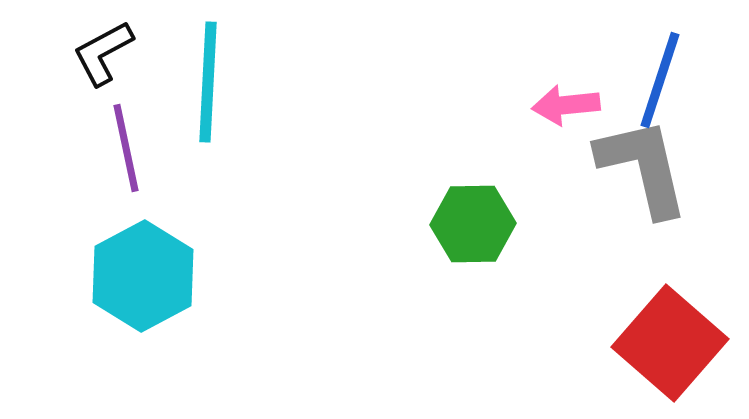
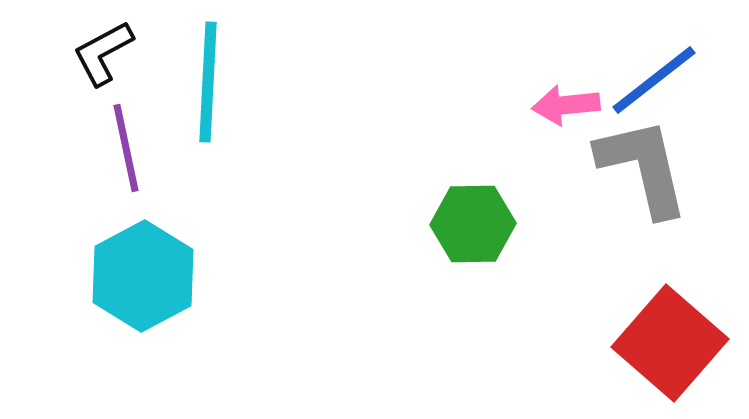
blue line: moved 6 px left; rotated 34 degrees clockwise
